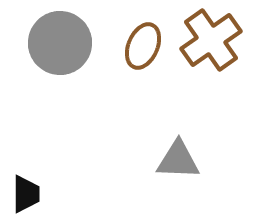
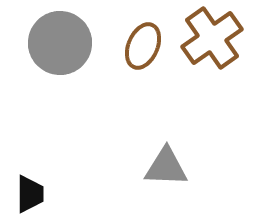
brown cross: moved 1 px right, 2 px up
gray triangle: moved 12 px left, 7 px down
black trapezoid: moved 4 px right
